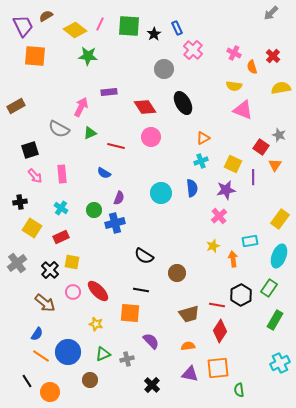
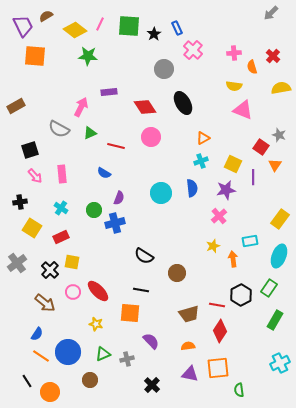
pink cross at (234, 53): rotated 32 degrees counterclockwise
